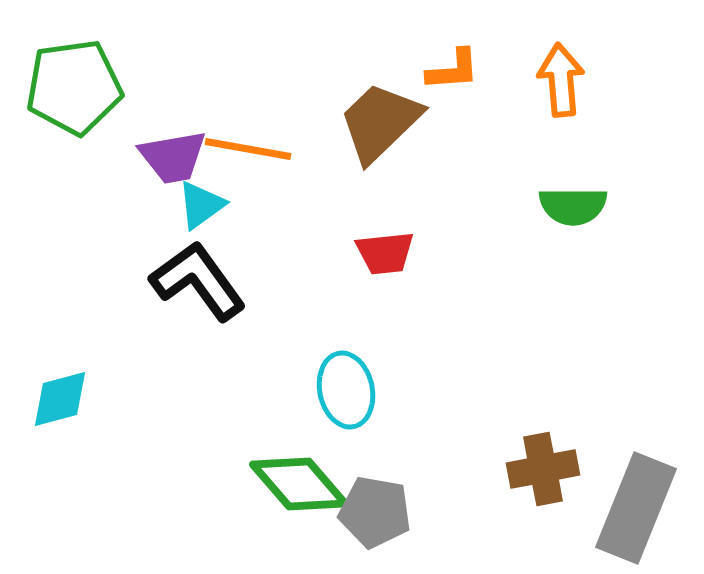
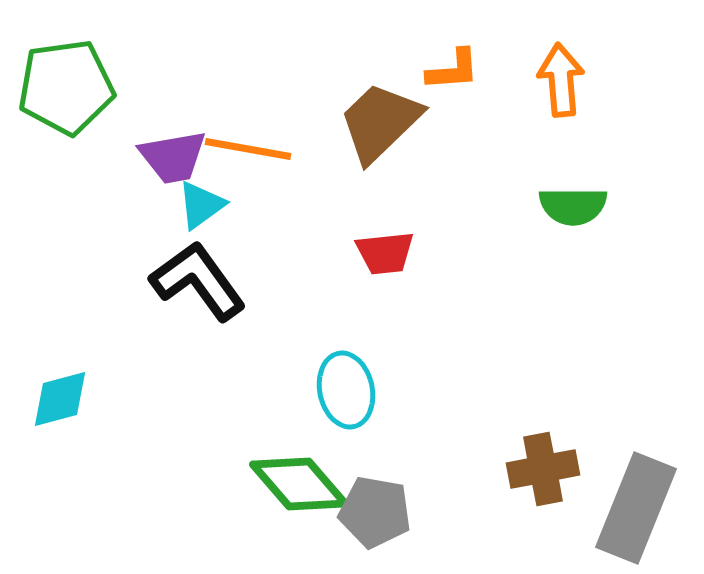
green pentagon: moved 8 px left
